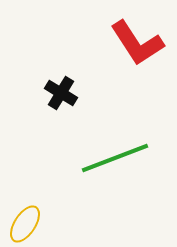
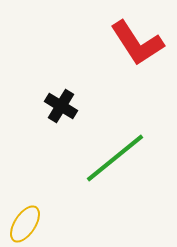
black cross: moved 13 px down
green line: rotated 18 degrees counterclockwise
